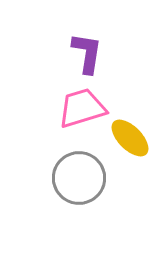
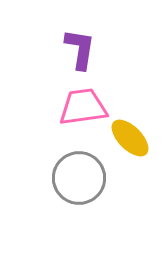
purple L-shape: moved 7 px left, 4 px up
pink trapezoid: moved 1 px right, 1 px up; rotated 9 degrees clockwise
